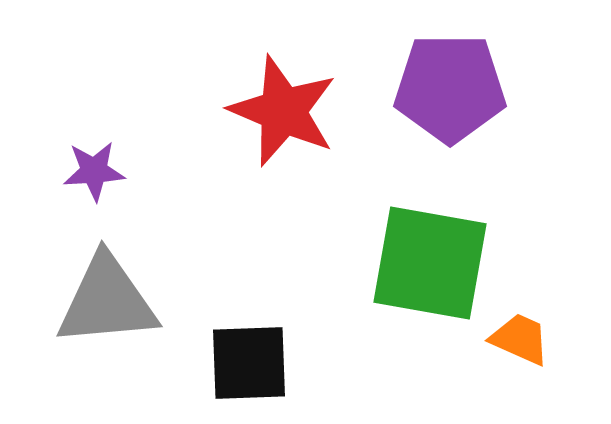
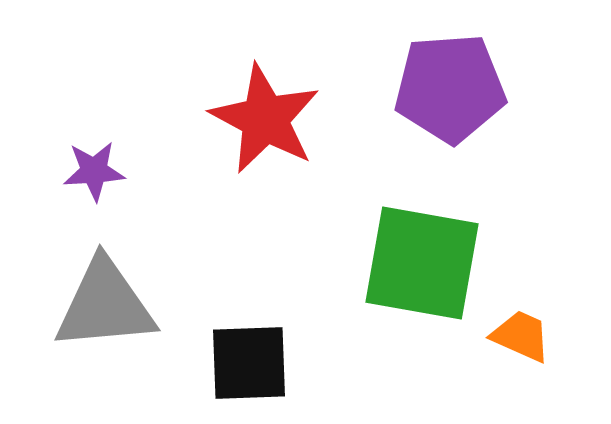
purple pentagon: rotated 4 degrees counterclockwise
red star: moved 18 px left, 8 px down; rotated 5 degrees clockwise
green square: moved 8 px left
gray triangle: moved 2 px left, 4 px down
orange trapezoid: moved 1 px right, 3 px up
